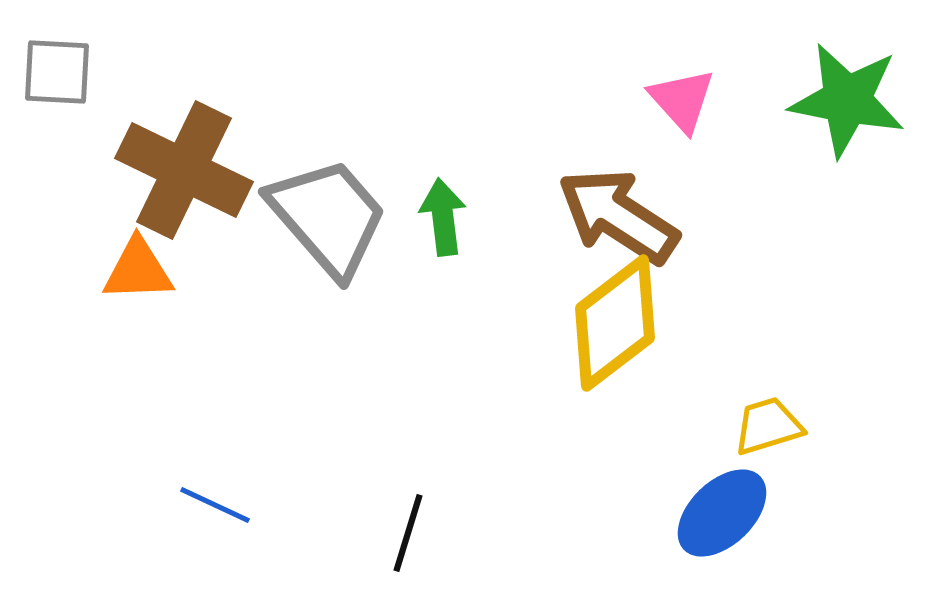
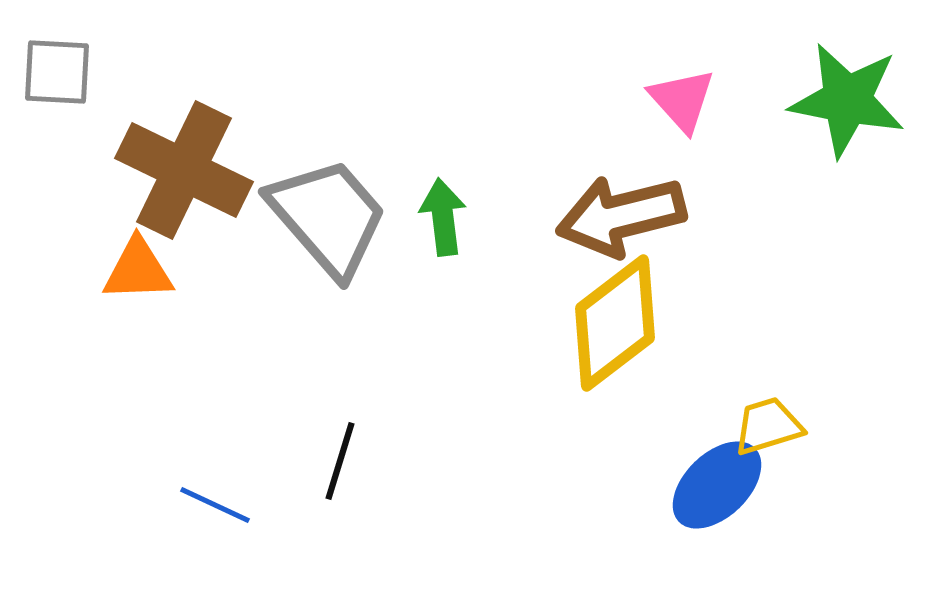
brown arrow: moved 3 px right; rotated 47 degrees counterclockwise
blue ellipse: moved 5 px left, 28 px up
black line: moved 68 px left, 72 px up
